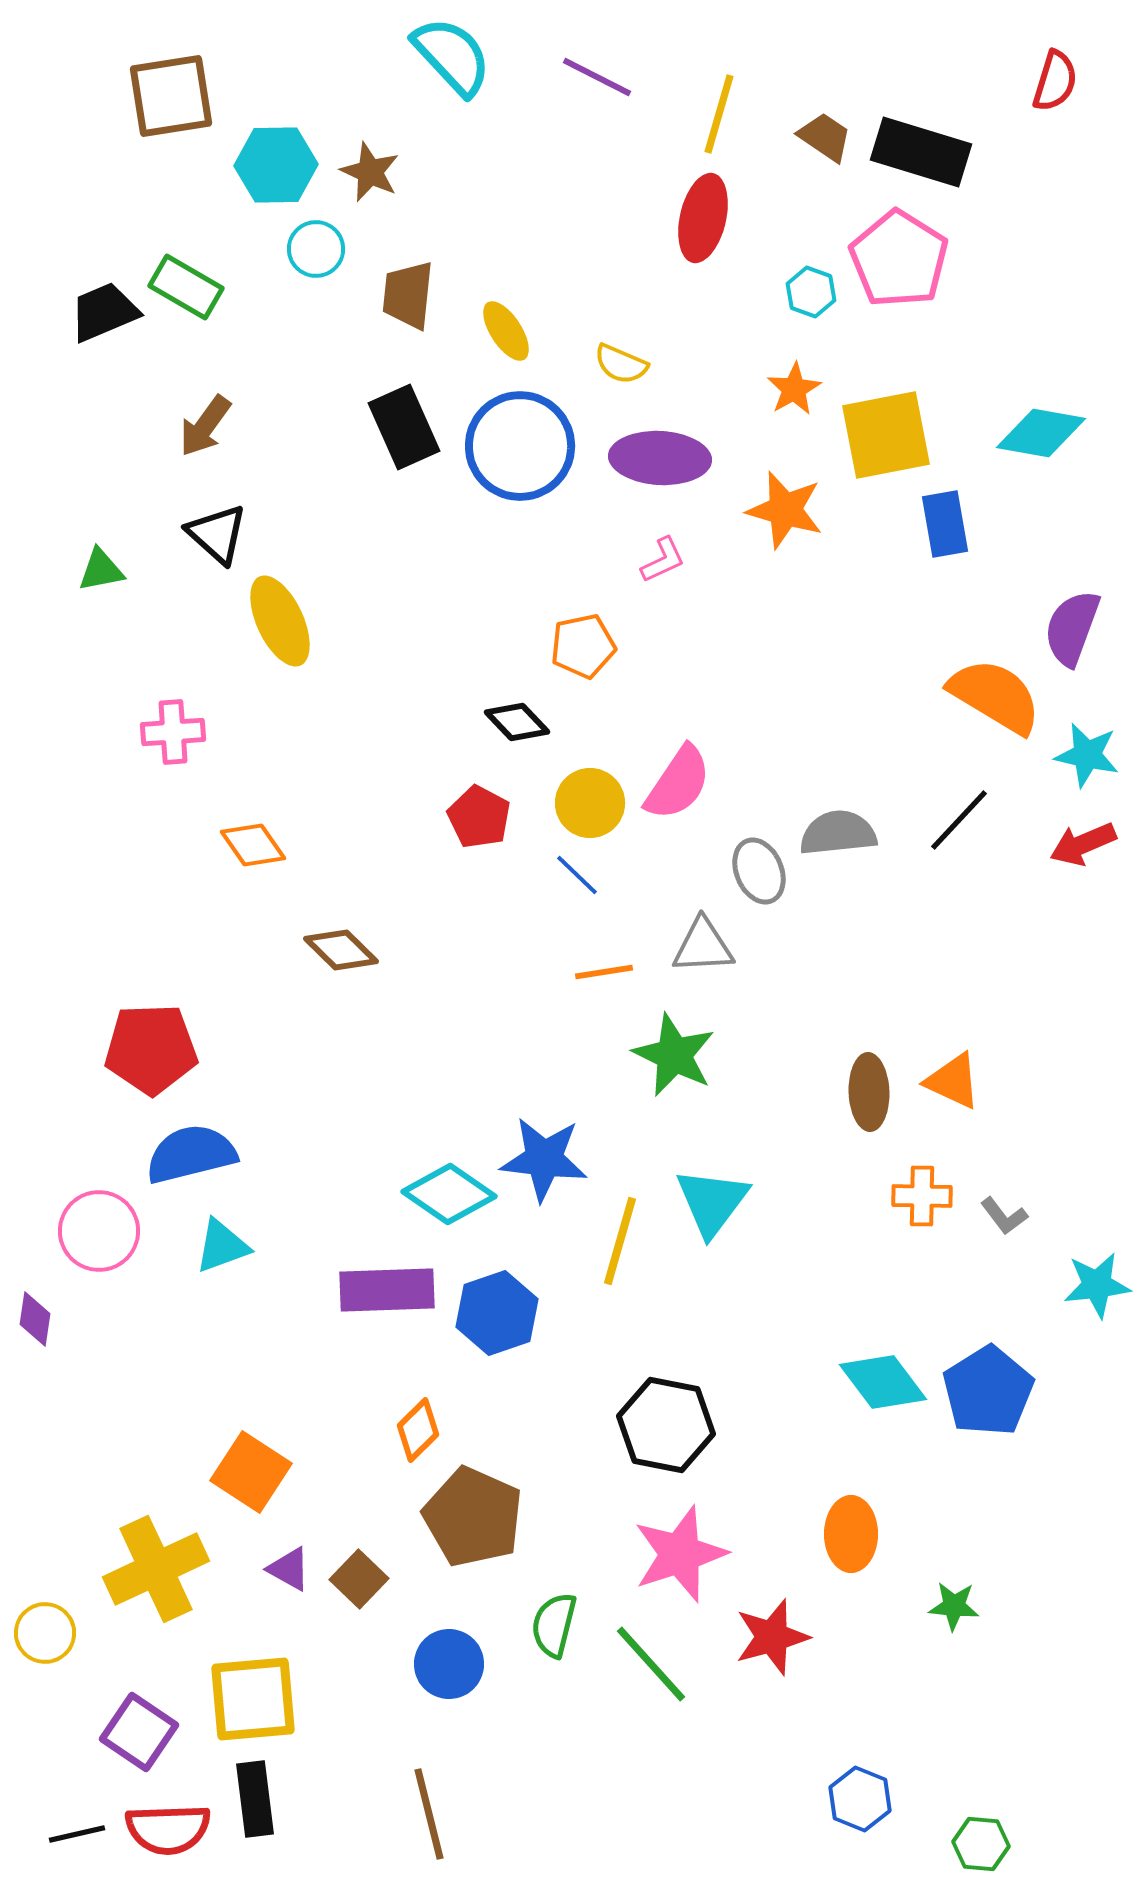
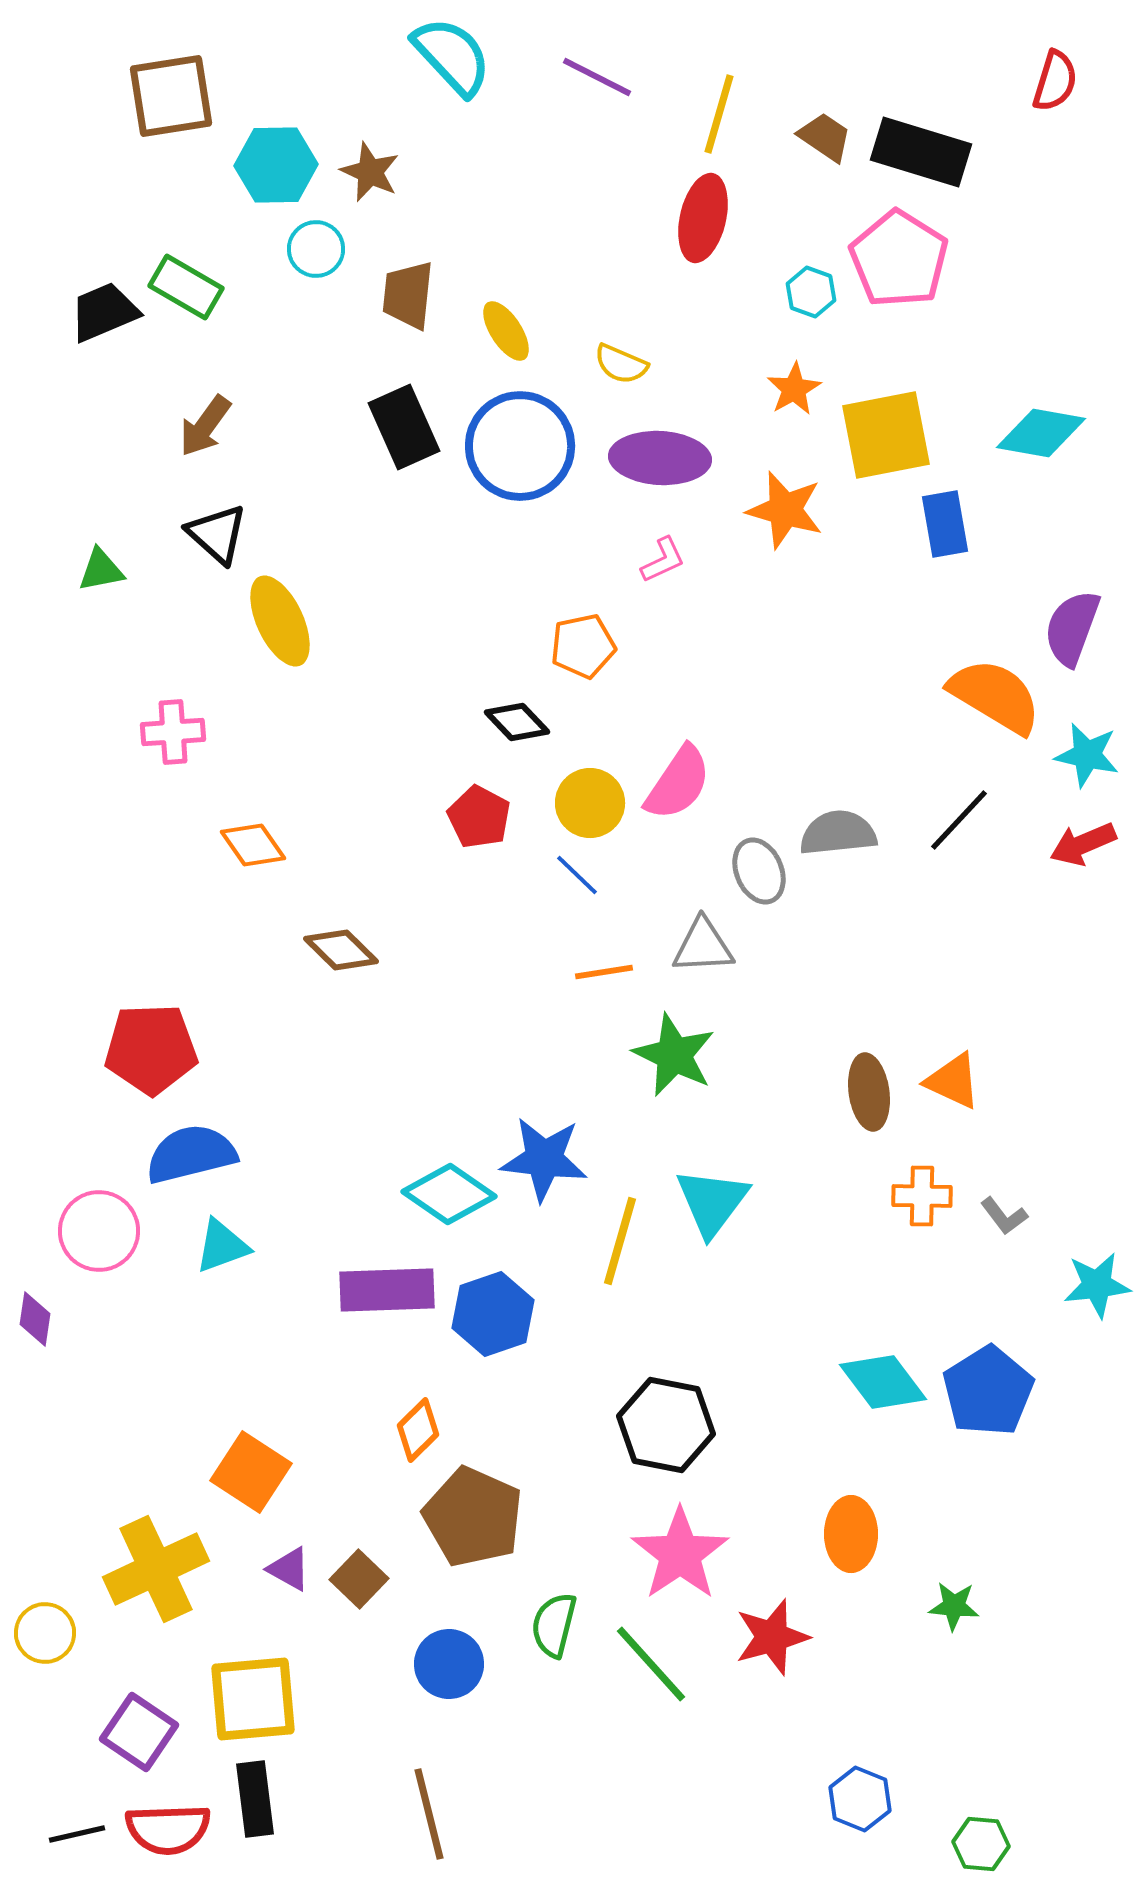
brown ellipse at (869, 1092): rotated 6 degrees counterclockwise
blue hexagon at (497, 1313): moved 4 px left, 1 px down
pink star at (680, 1554): rotated 16 degrees counterclockwise
